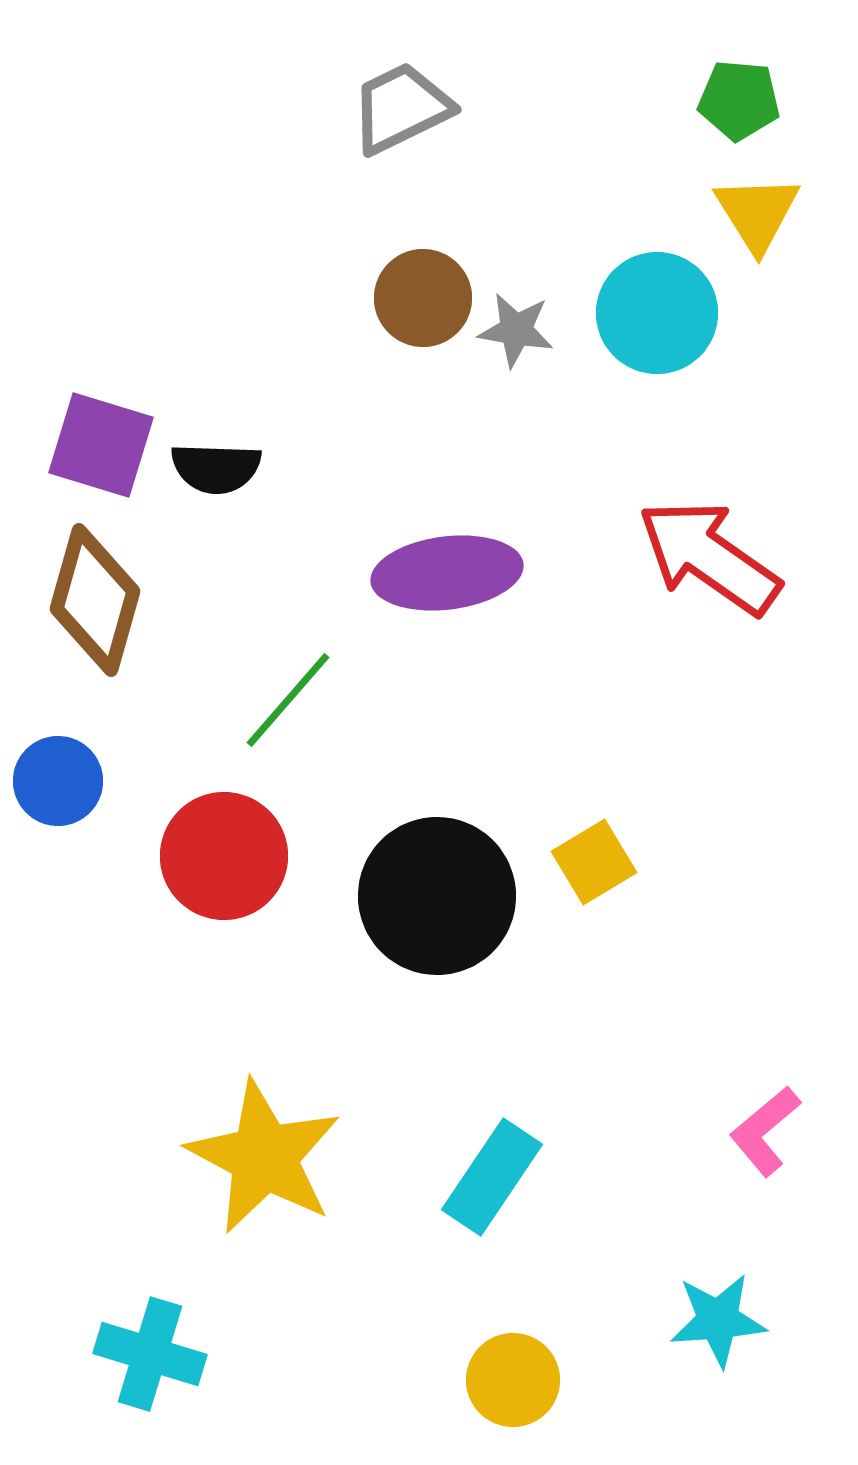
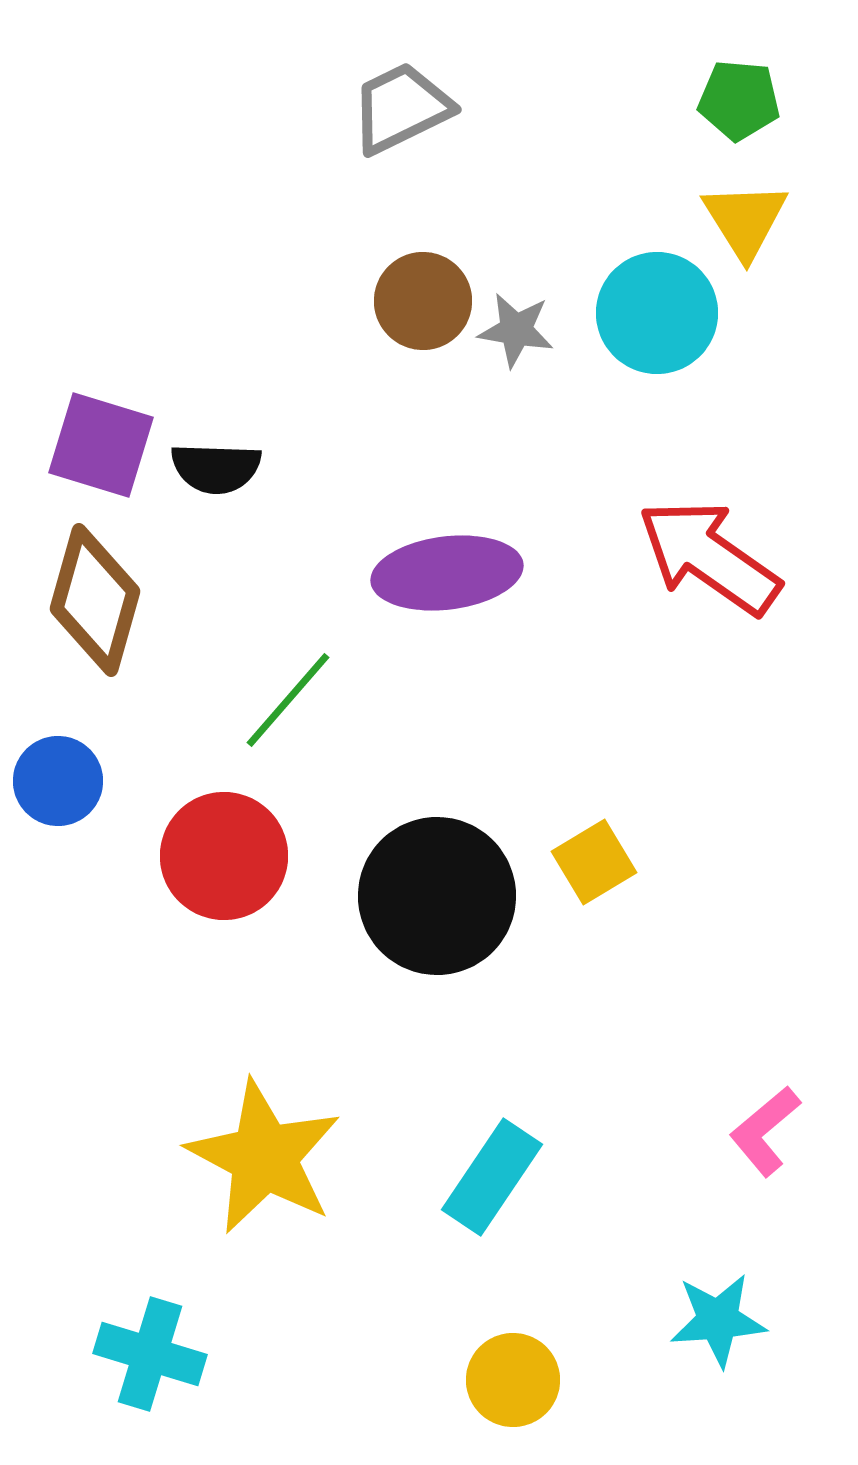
yellow triangle: moved 12 px left, 7 px down
brown circle: moved 3 px down
